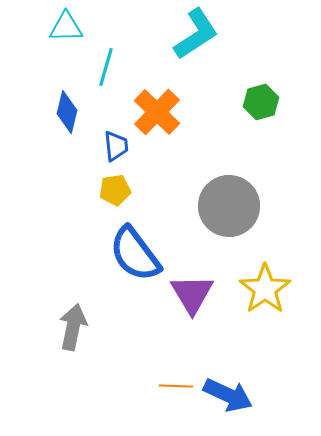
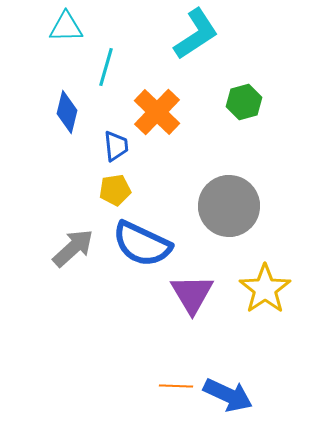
green hexagon: moved 17 px left
blue semicircle: moved 7 px right, 10 px up; rotated 28 degrees counterclockwise
gray arrow: moved 79 px up; rotated 36 degrees clockwise
